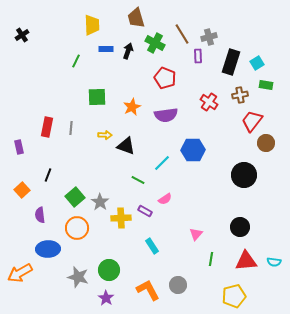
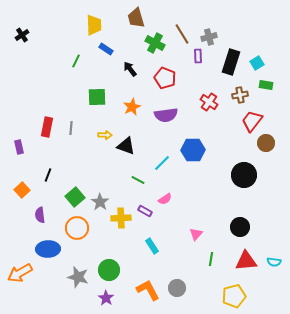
yellow trapezoid at (92, 25): moved 2 px right
blue rectangle at (106, 49): rotated 32 degrees clockwise
black arrow at (128, 51): moved 2 px right, 18 px down; rotated 56 degrees counterclockwise
gray circle at (178, 285): moved 1 px left, 3 px down
